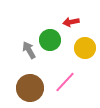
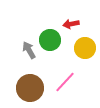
red arrow: moved 2 px down
